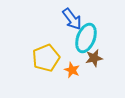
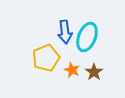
blue arrow: moved 7 px left, 13 px down; rotated 30 degrees clockwise
cyan ellipse: moved 1 px right, 1 px up
brown star: moved 14 px down; rotated 24 degrees counterclockwise
